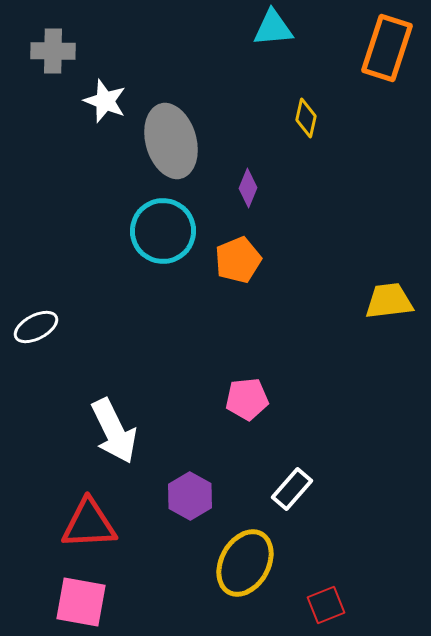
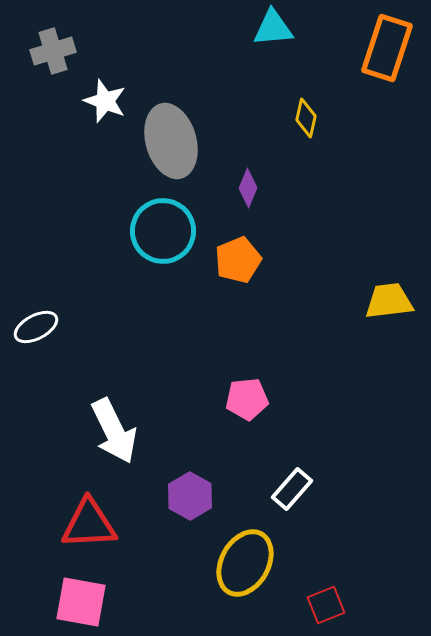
gray cross: rotated 18 degrees counterclockwise
